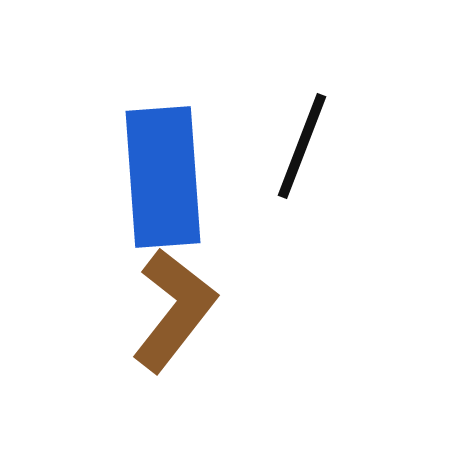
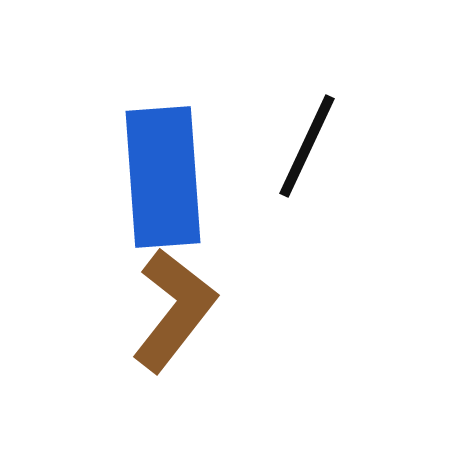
black line: moved 5 px right; rotated 4 degrees clockwise
